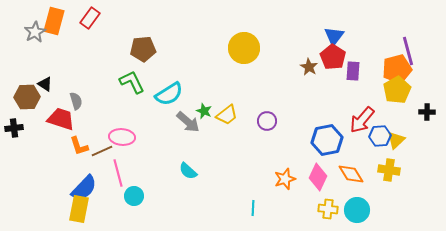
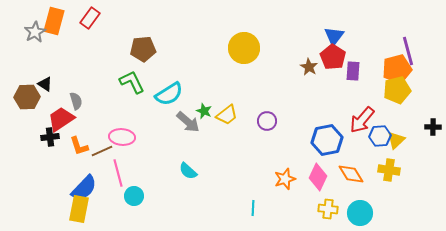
yellow pentagon at (397, 90): rotated 16 degrees clockwise
black cross at (427, 112): moved 6 px right, 15 px down
red trapezoid at (61, 119): rotated 52 degrees counterclockwise
black cross at (14, 128): moved 36 px right, 9 px down
cyan circle at (357, 210): moved 3 px right, 3 px down
